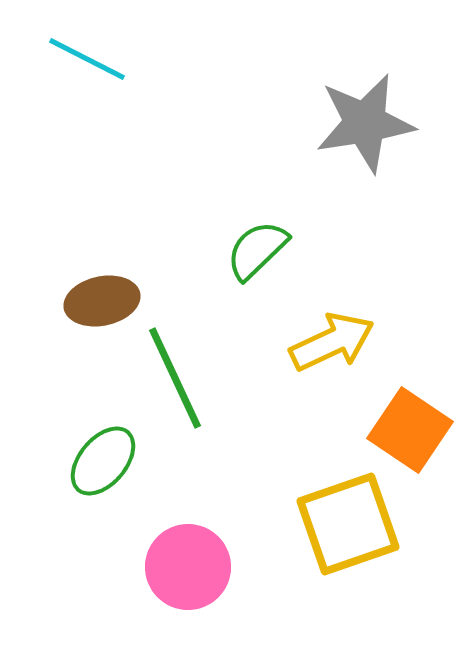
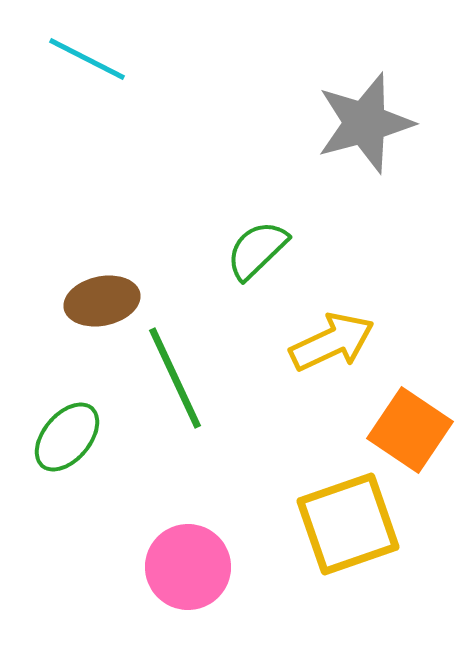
gray star: rotated 6 degrees counterclockwise
green ellipse: moved 36 px left, 24 px up
